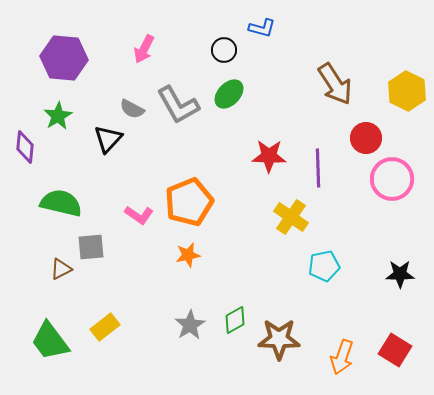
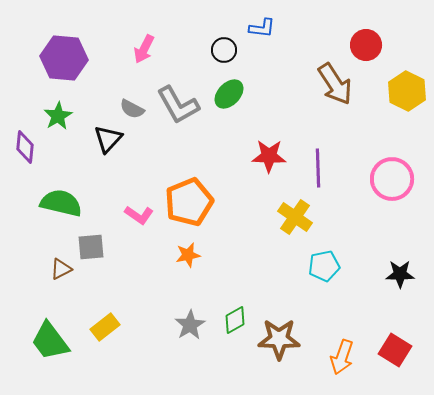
blue L-shape: rotated 8 degrees counterclockwise
red circle: moved 93 px up
yellow cross: moved 4 px right
